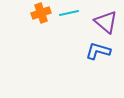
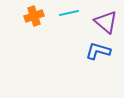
orange cross: moved 7 px left, 3 px down
